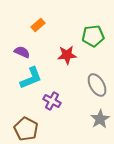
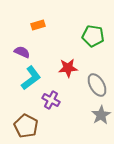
orange rectangle: rotated 24 degrees clockwise
green pentagon: rotated 15 degrees clockwise
red star: moved 1 px right, 13 px down
cyan L-shape: rotated 15 degrees counterclockwise
purple cross: moved 1 px left, 1 px up
gray star: moved 1 px right, 4 px up
brown pentagon: moved 3 px up
